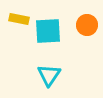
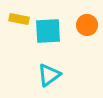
cyan triangle: rotated 20 degrees clockwise
